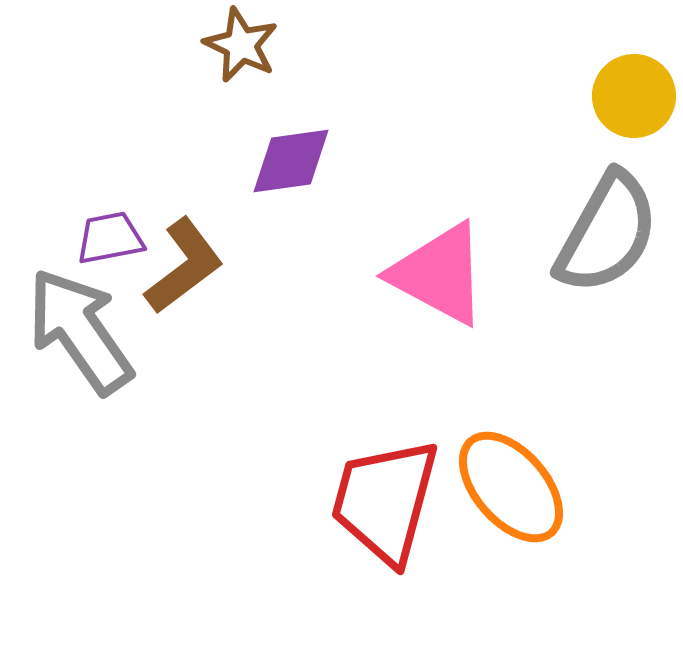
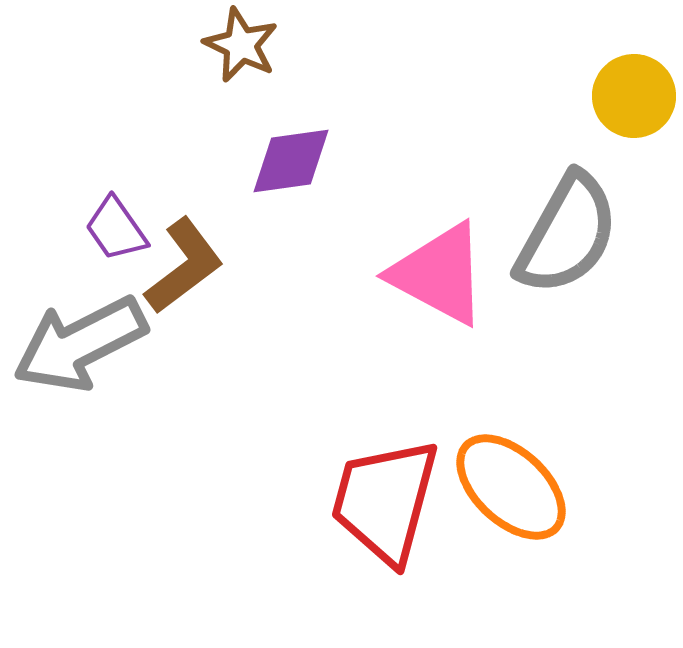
gray semicircle: moved 40 px left, 1 px down
purple trapezoid: moved 6 px right, 9 px up; rotated 114 degrees counterclockwise
gray arrow: moved 13 px down; rotated 82 degrees counterclockwise
orange ellipse: rotated 6 degrees counterclockwise
